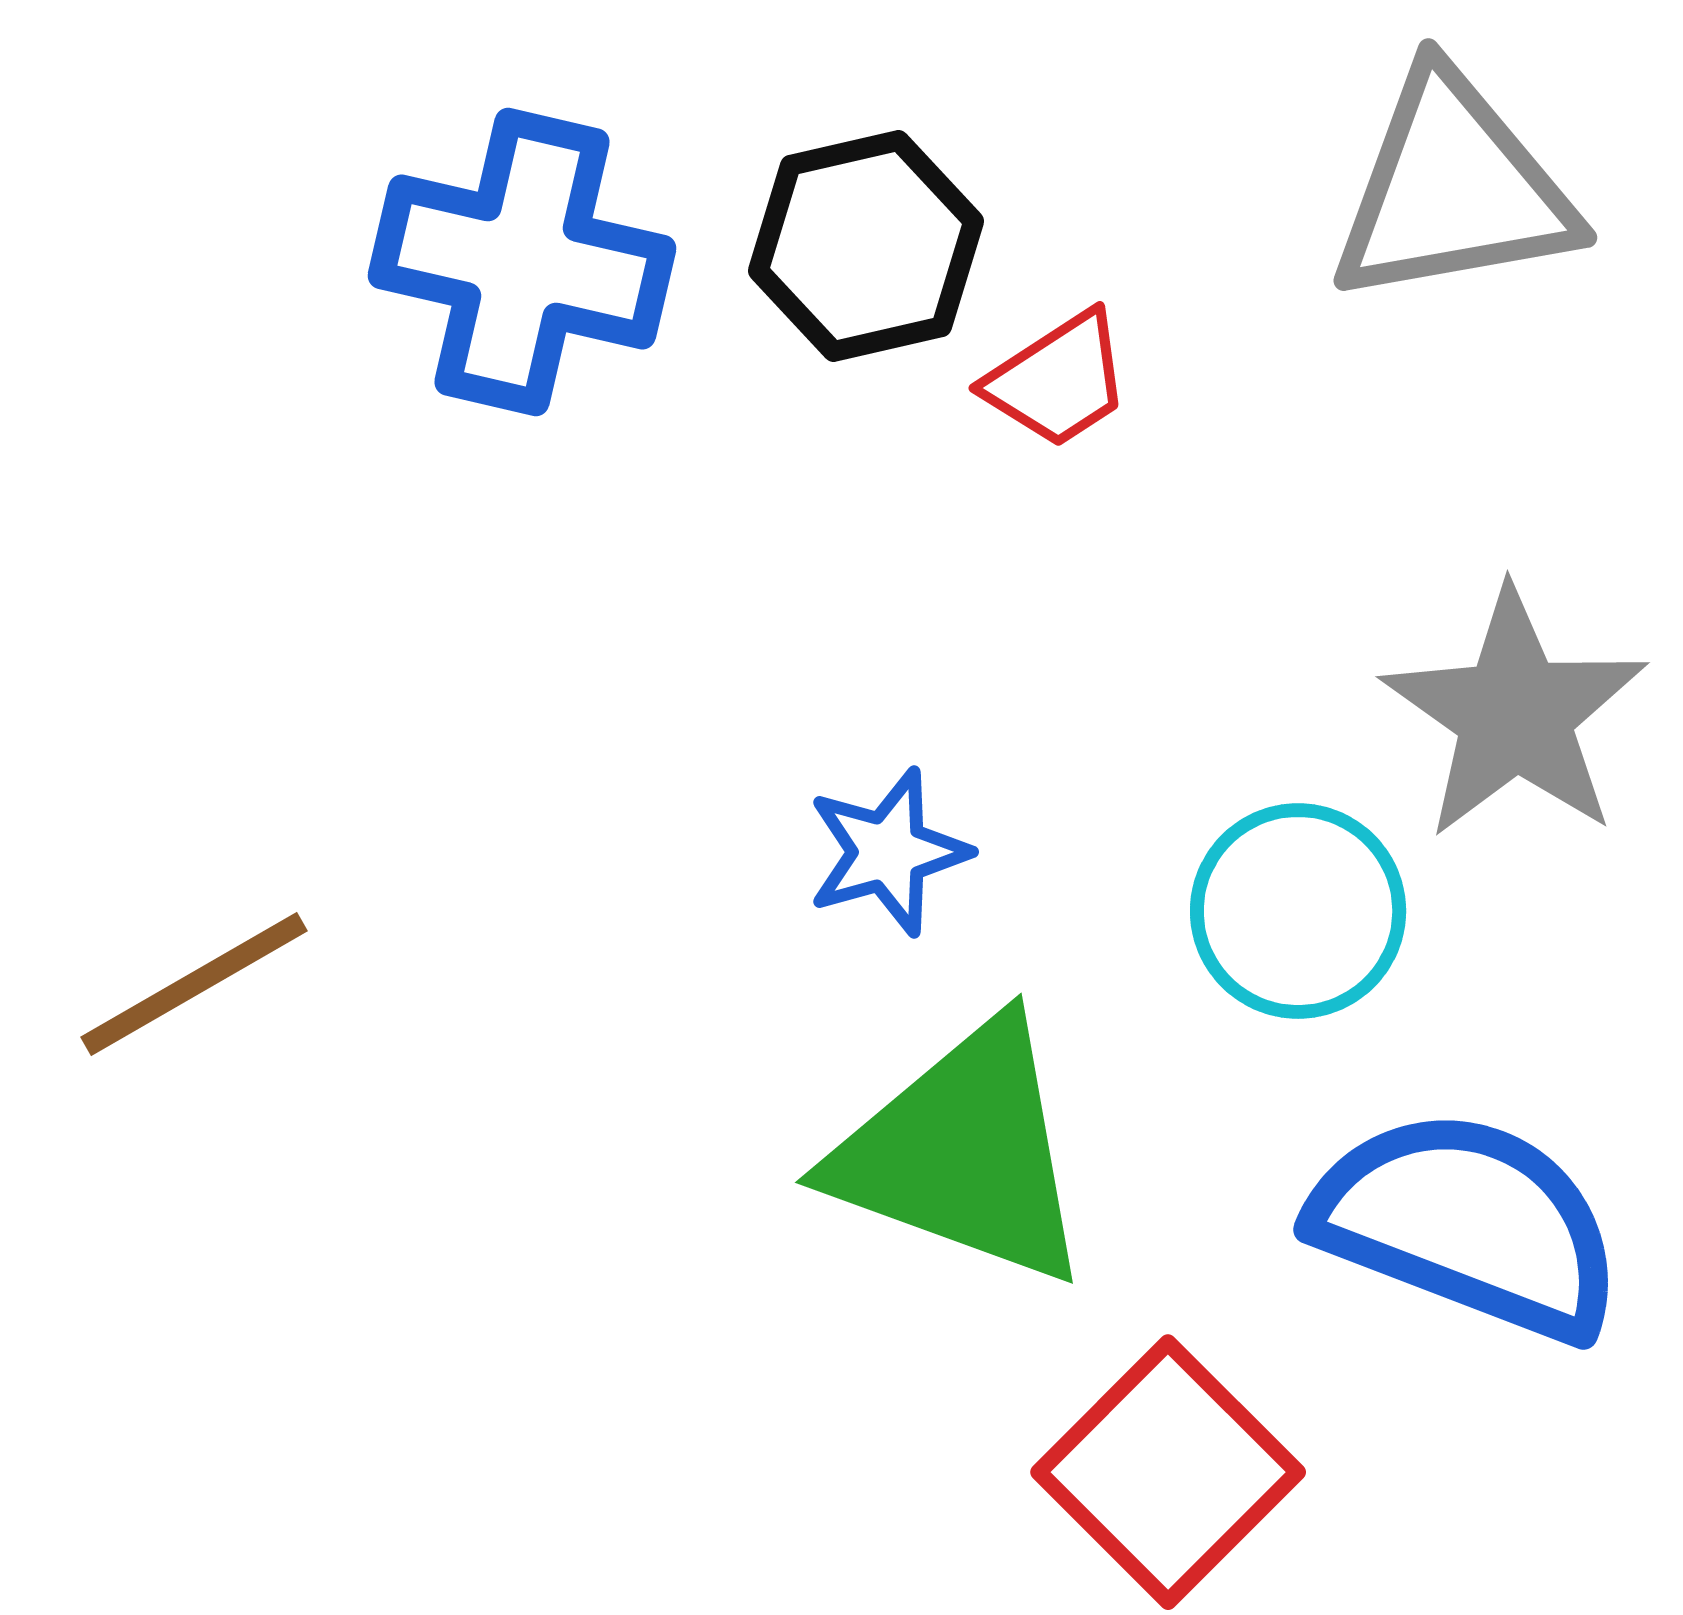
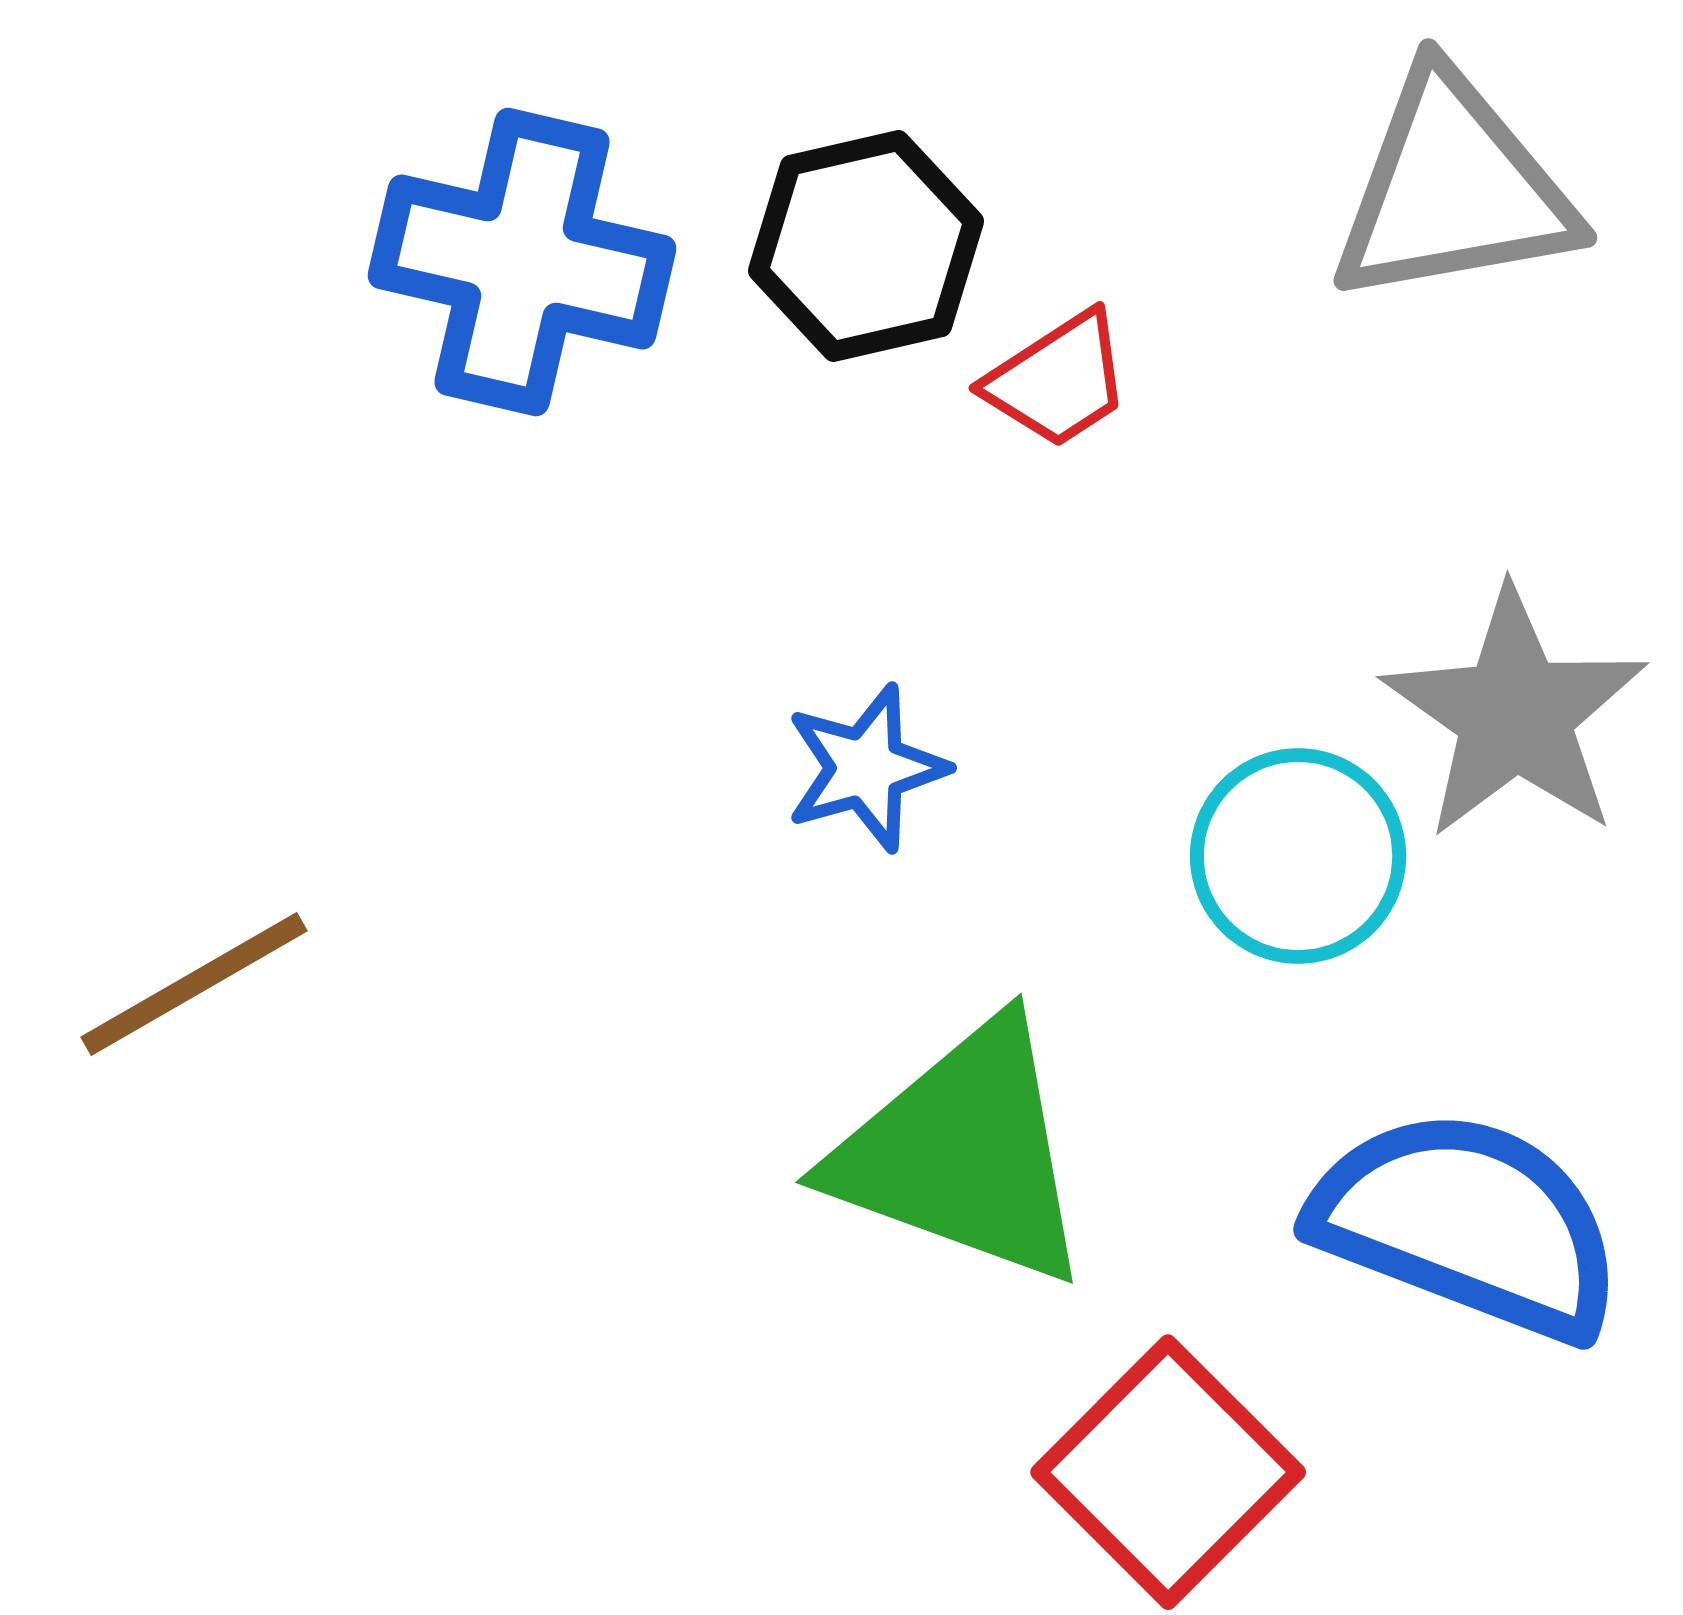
blue star: moved 22 px left, 84 px up
cyan circle: moved 55 px up
